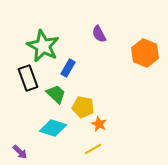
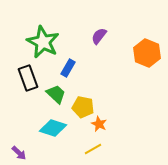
purple semicircle: moved 2 px down; rotated 66 degrees clockwise
green star: moved 4 px up
orange hexagon: moved 2 px right
purple arrow: moved 1 px left, 1 px down
